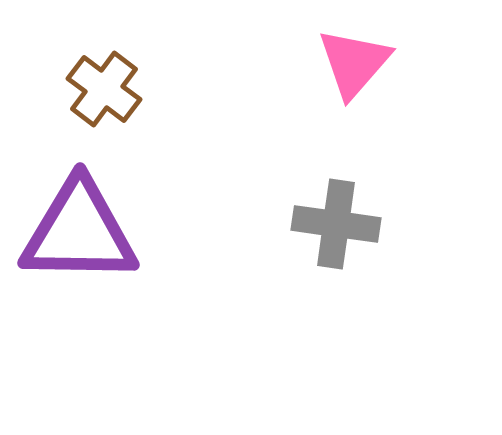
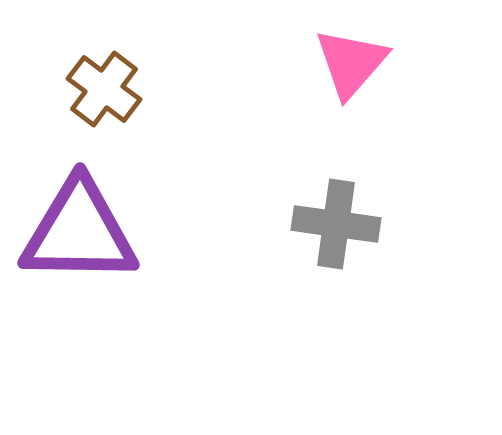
pink triangle: moved 3 px left
